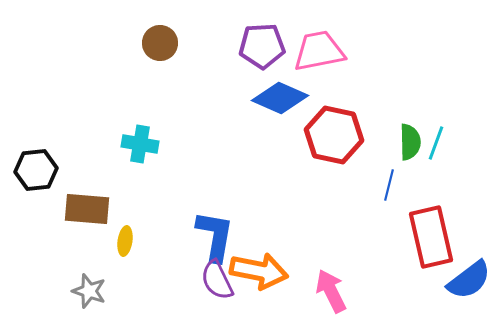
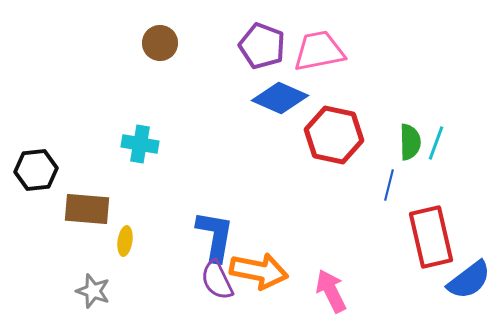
purple pentagon: rotated 24 degrees clockwise
gray star: moved 4 px right
